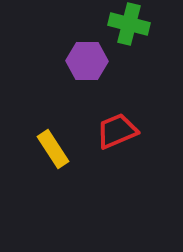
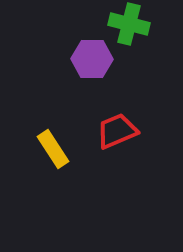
purple hexagon: moved 5 px right, 2 px up
